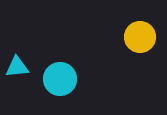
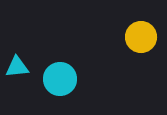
yellow circle: moved 1 px right
